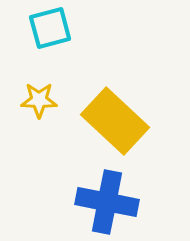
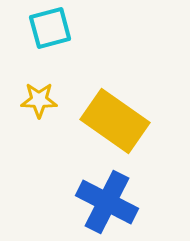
yellow rectangle: rotated 8 degrees counterclockwise
blue cross: rotated 16 degrees clockwise
